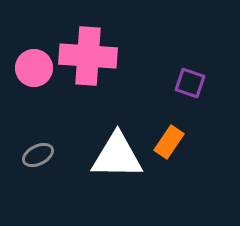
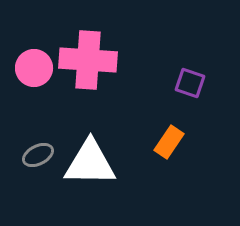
pink cross: moved 4 px down
white triangle: moved 27 px left, 7 px down
